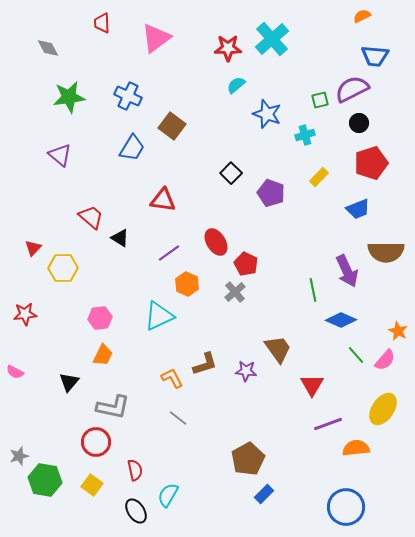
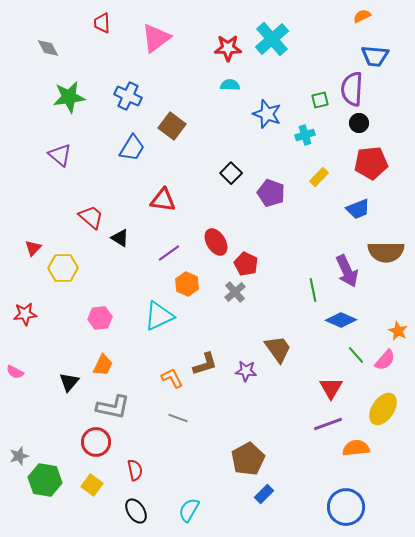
cyan semicircle at (236, 85): moved 6 px left; rotated 42 degrees clockwise
purple semicircle at (352, 89): rotated 60 degrees counterclockwise
red pentagon at (371, 163): rotated 12 degrees clockwise
orange trapezoid at (103, 355): moved 10 px down
red triangle at (312, 385): moved 19 px right, 3 px down
gray line at (178, 418): rotated 18 degrees counterclockwise
cyan semicircle at (168, 495): moved 21 px right, 15 px down
